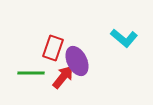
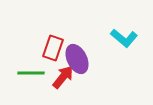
purple ellipse: moved 2 px up
